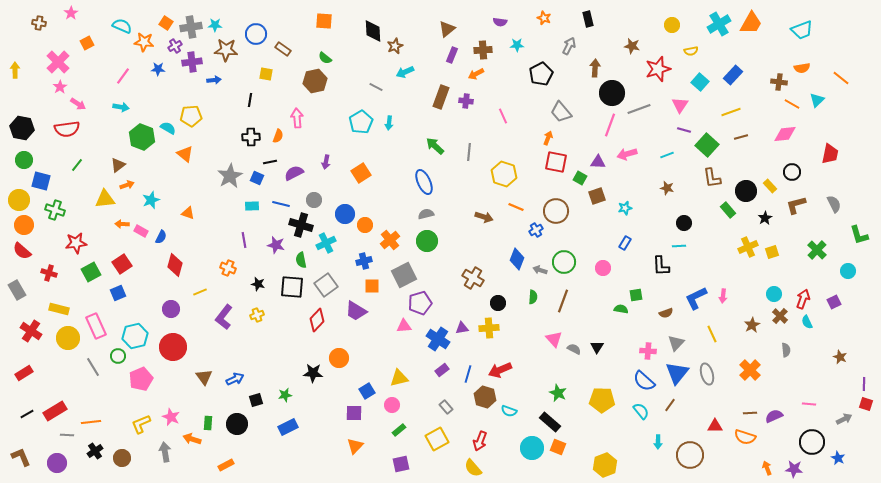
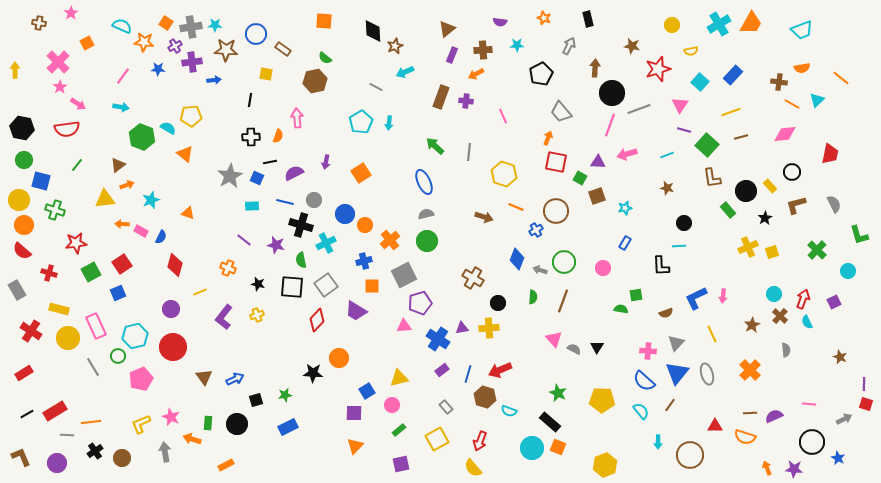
blue line at (281, 204): moved 4 px right, 2 px up
purple line at (244, 240): rotated 42 degrees counterclockwise
